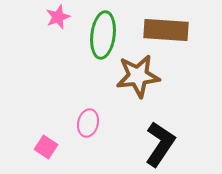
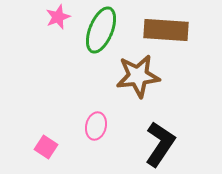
green ellipse: moved 2 px left, 5 px up; rotated 15 degrees clockwise
pink ellipse: moved 8 px right, 3 px down
